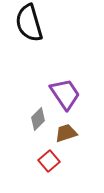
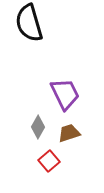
purple trapezoid: rotated 8 degrees clockwise
gray diamond: moved 8 px down; rotated 15 degrees counterclockwise
brown trapezoid: moved 3 px right
